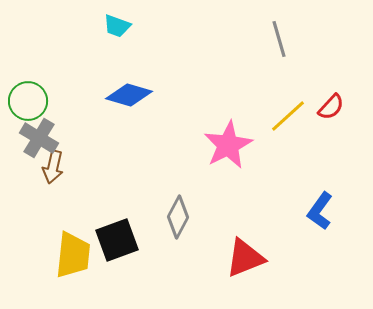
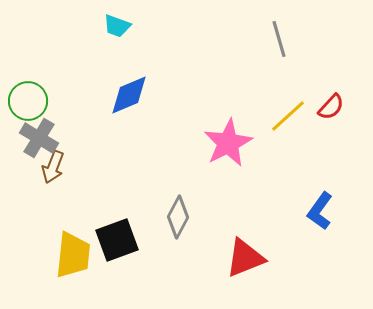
blue diamond: rotated 39 degrees counterclockwise
pink star: moved 2 px up
brown arrow: rotated 8 degrees clockwise
